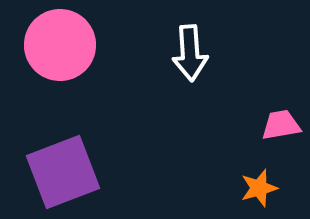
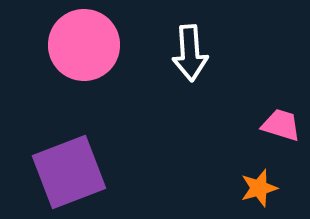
pink circle: moved 24 px right
pink trapezoid: rotated 27 degrees clockwise
purple square: moved 6 px right
